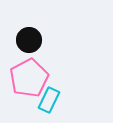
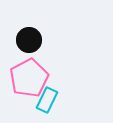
cyan rectangle: moved 2 px left
